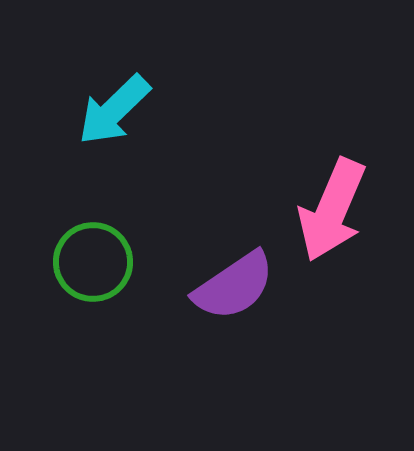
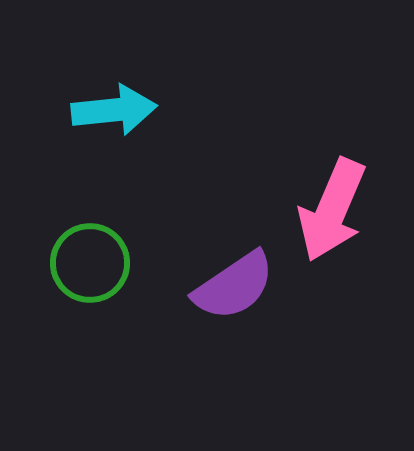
cyan arrow: rotated 142 degrees counterclockwise
green circle: moved 3 px left, 1 px down
